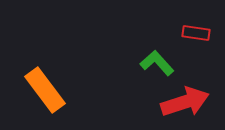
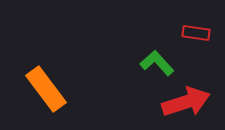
orange rectangle: moved 1 px right, 1 px up
red arrow: moved 1 px right
